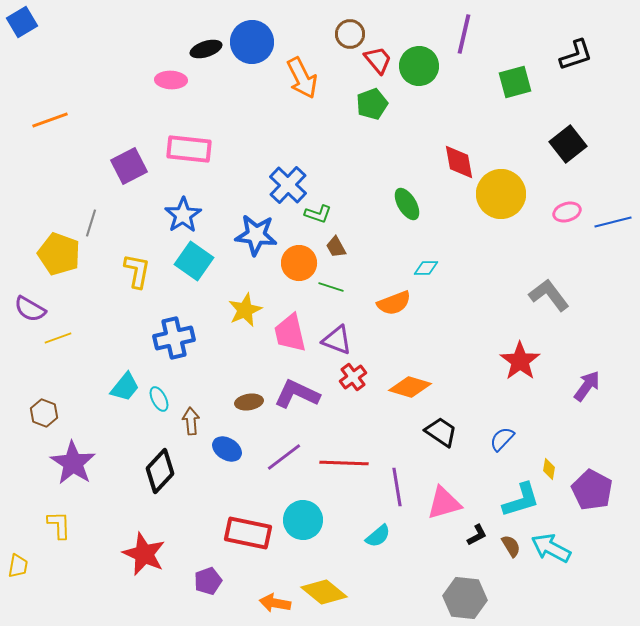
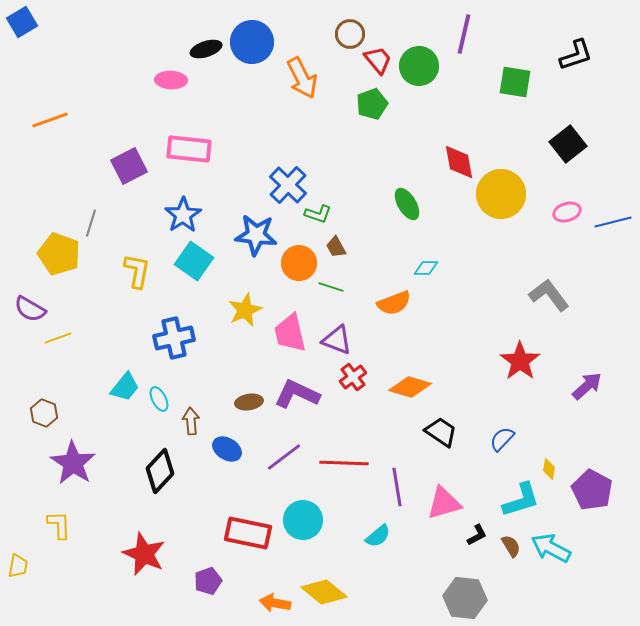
green square at (515, 82): rotated 24 degrees clockwise
purple arrow at (587, 386): rotated 12 degrees clockwise
